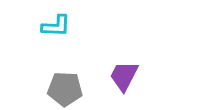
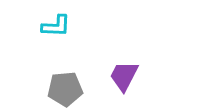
gray pentagon: rotated 8 degrees counterclockwise
